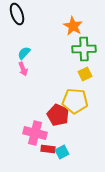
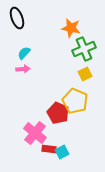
black ellipse: moved 4 px down
orange star: moved 2 px left, 2 px down; rotated 18 degrees counterclockwise
green cross: rotated 20 degrees counterclockwise
pink arrow: rotated 72 degrees counterclockwise
yellow pentagon: rotated 20 degrees clockwise
red pentagon: moved 2 px up
pink cross: rotated 25 degrees clockwise
red rectangle: moved 1 px right
